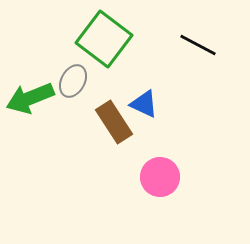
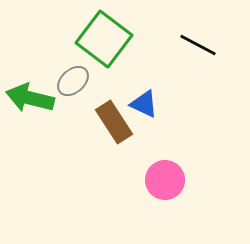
gray ellipse: rotated 20 degrees clockwise
green arrow: rotated 36 degrees clockwise
pink circle: moved 5 px right, 3 px down
